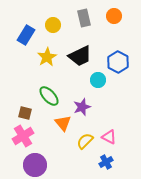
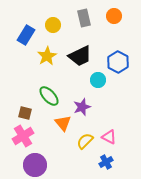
yellow star: moved 1 px up
